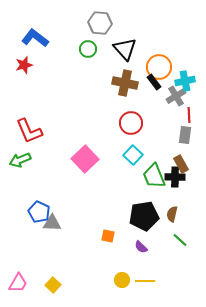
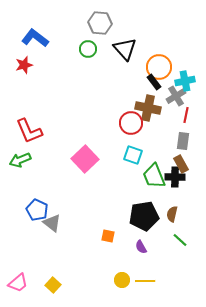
brown cross: moved 23 px right, 25 px down
red line: moved 3 px left; rotated 14 degrees clockwise
gray rectangle: moved 2 px left, 6 px down
cyan square: rotated 24 degrees counterclockwise
blue pentagon: moved 2 px left, 2 px up
gray triangle: rotated 36 degrees clockwise
purple semicircle: rotated 16 degrees clockwise
pink trapezoid: rotated 20 degrees clockwise
